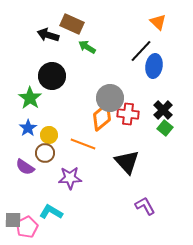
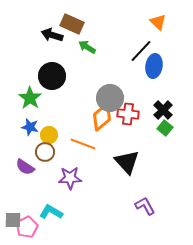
black arrow: moved 4 px right
blue star: moved 2 px right, 1 px up; rotated 24 degrees counterclockwise
brown circle: moved 1 px up
